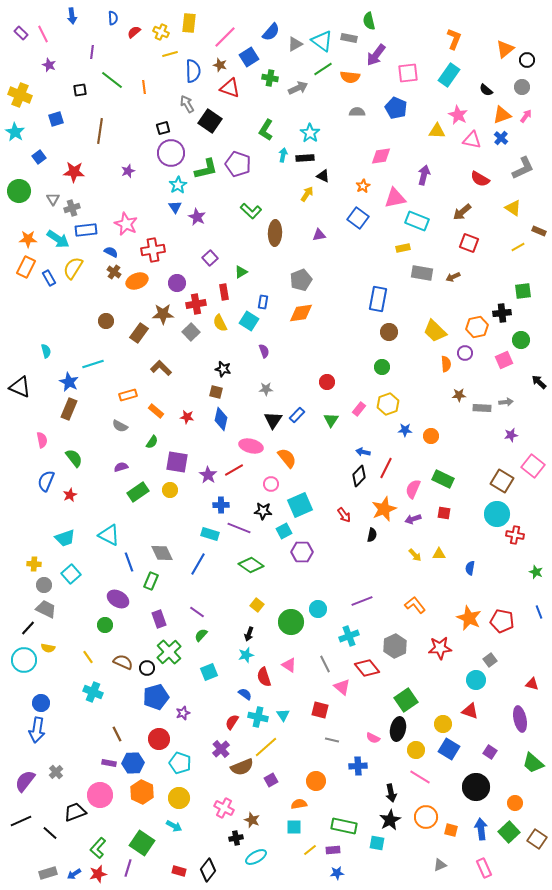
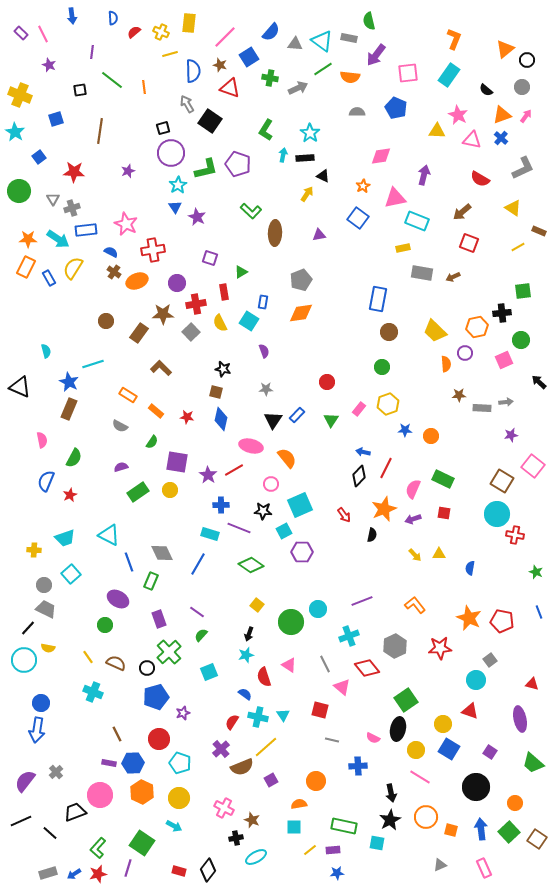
gray triangle at (295, 44): rotated 35 degrees clockwise
purple square at (210, 258): rotated 28 degrees counterclockwise
orange rectangle at (128, 395): rotated 48 degrees clockwise
green semicircle at (74, 458): rotated 66 degrees clockwise
yellow cross at (34, 564): moved 14 px up
brown semicircle at (123, 662): moved 7 px left, 1 px down
